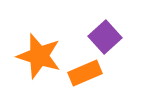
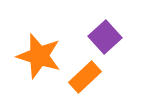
orange rectangle: moved 4 px down; rotated 20 degrees counterclockwise
